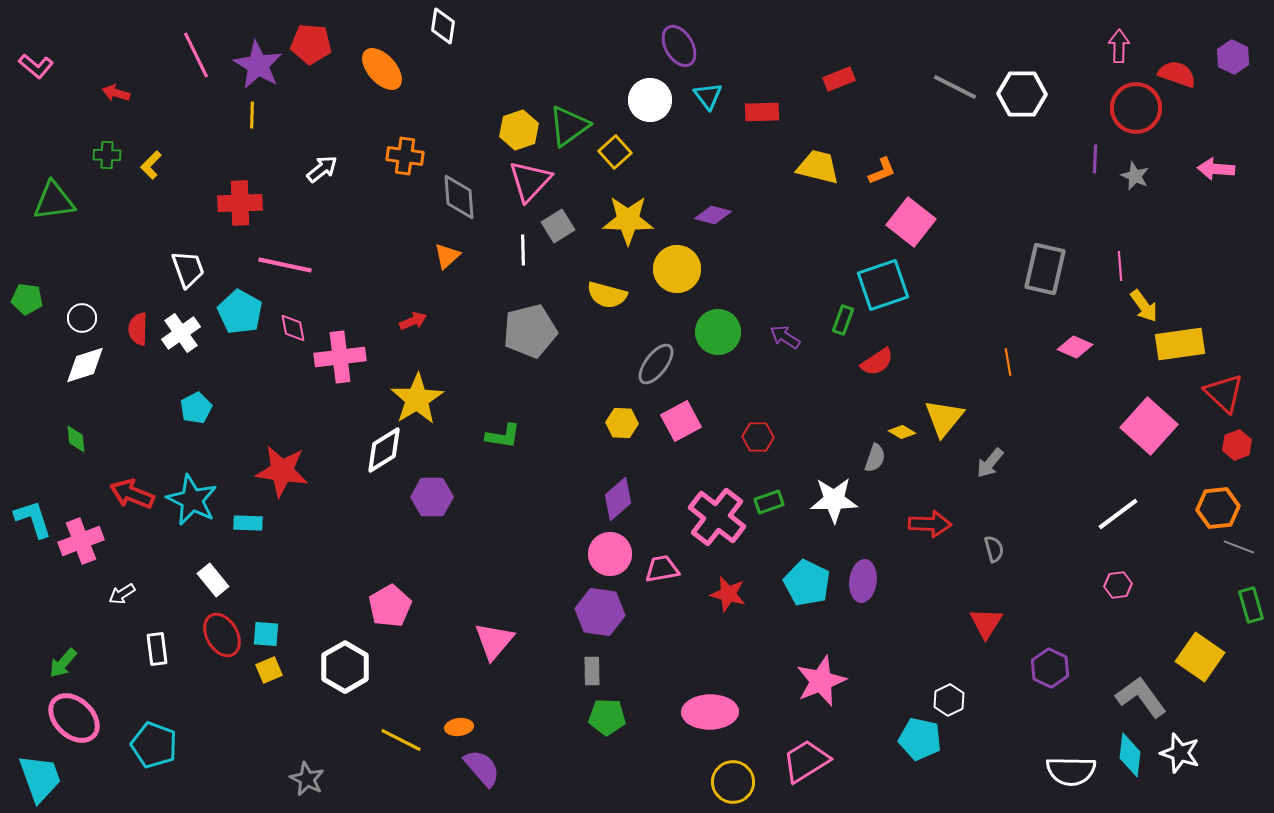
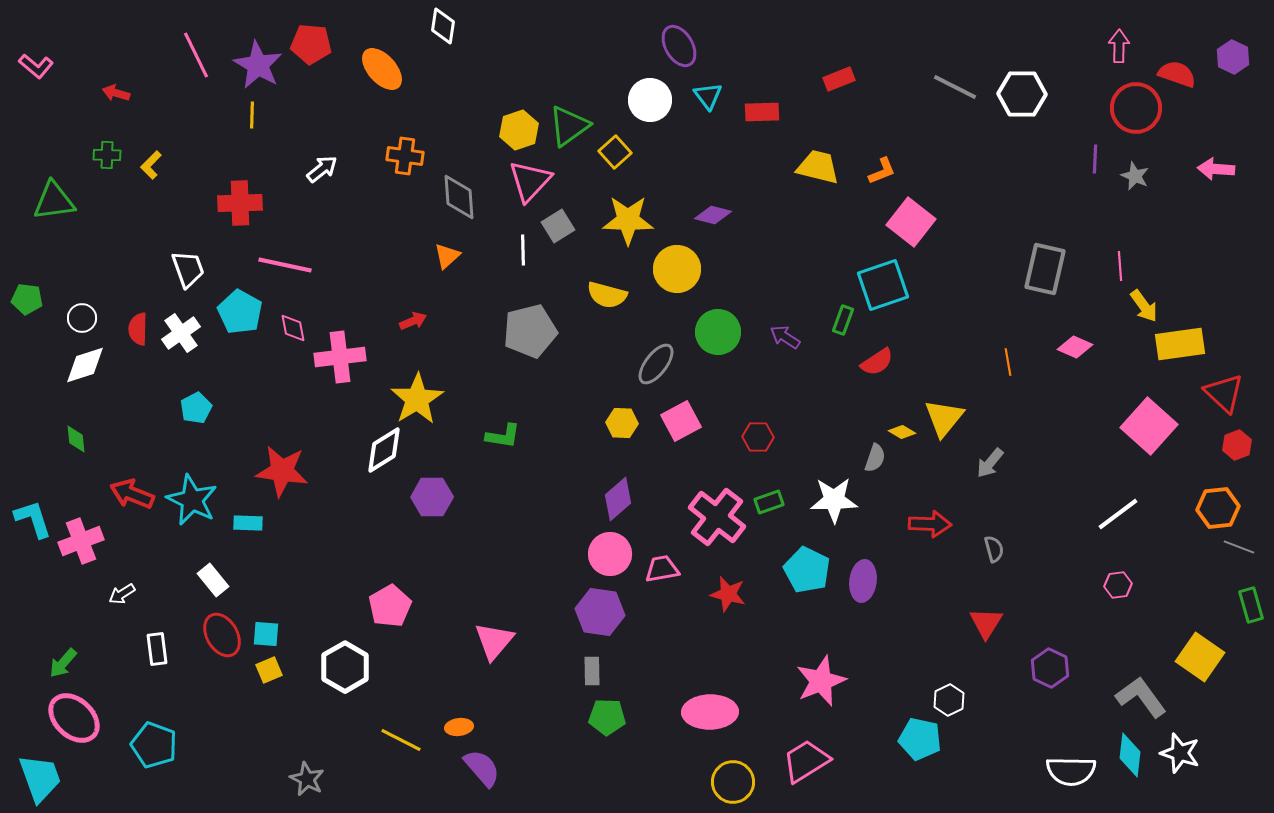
cyan pentagon at (807, 583): moved 13 px up
